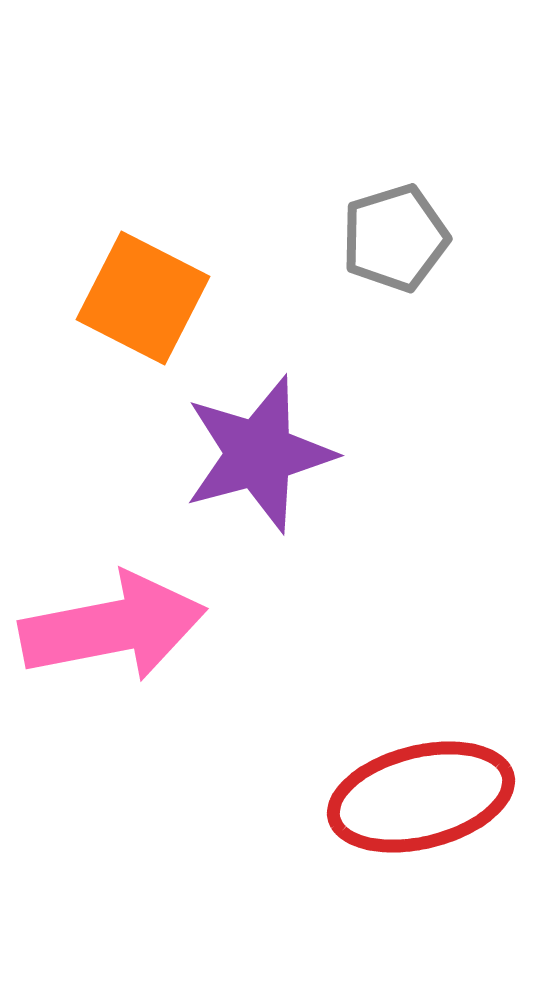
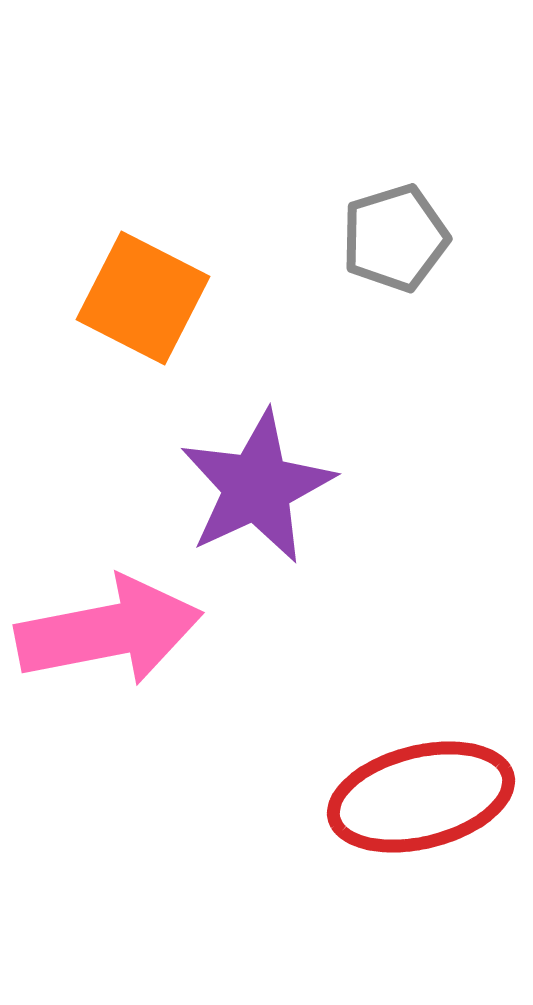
purple star: moved 2 px left, 33 px down; rotated 10 degrees counterclockwise
pink arrow: moved 4 px left, 4 px down
